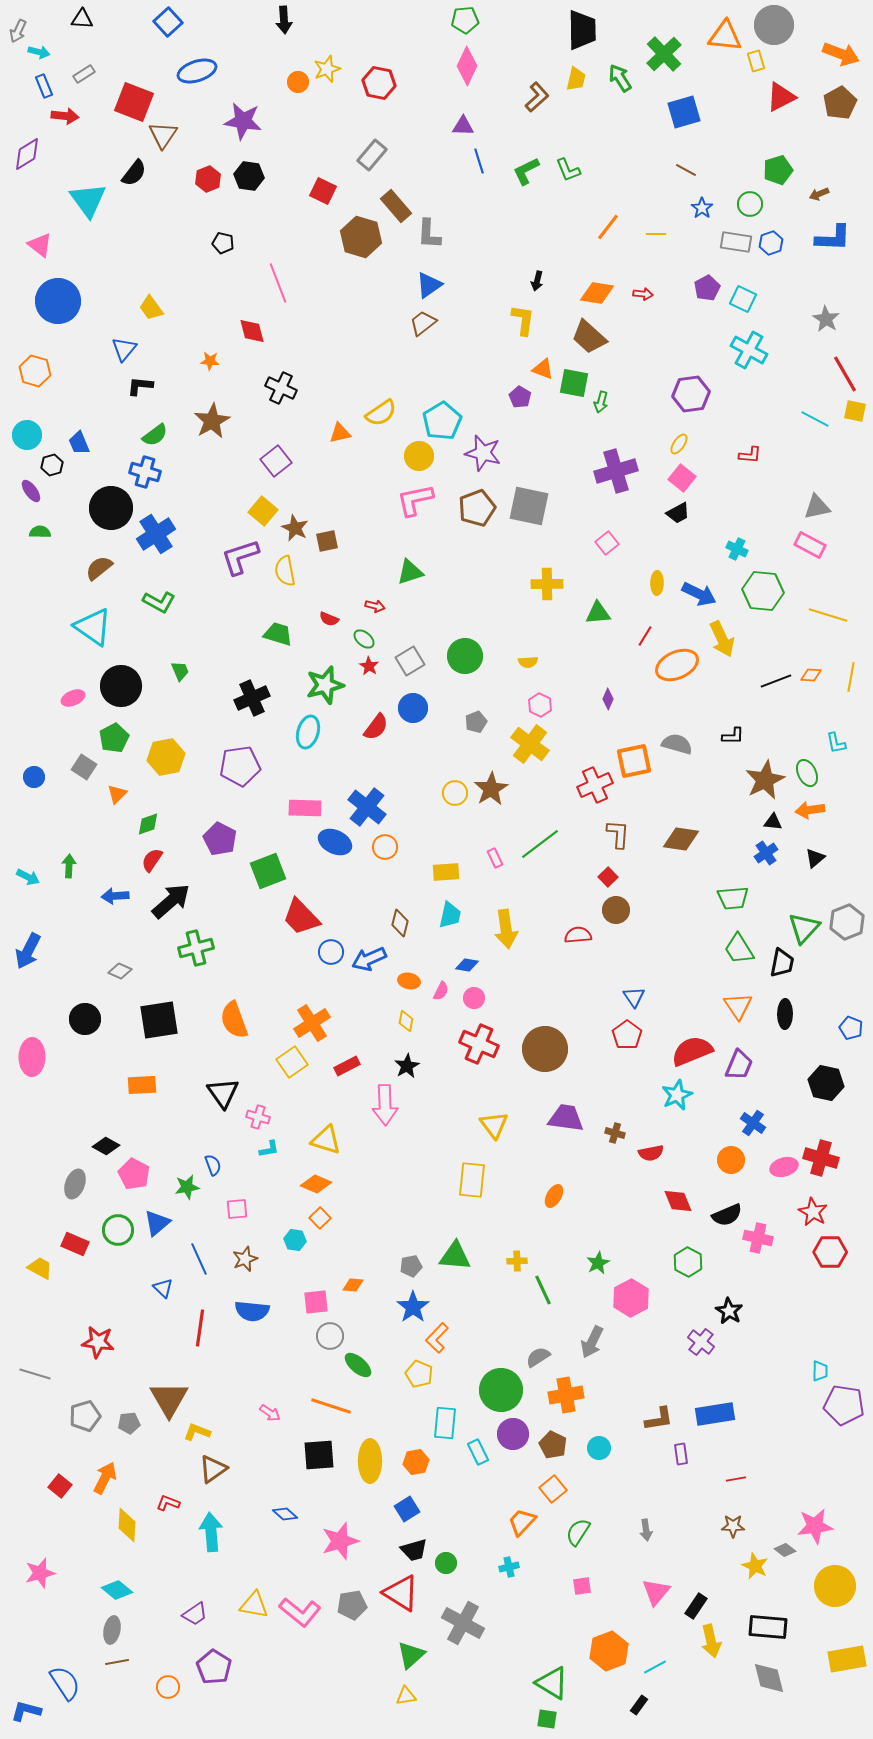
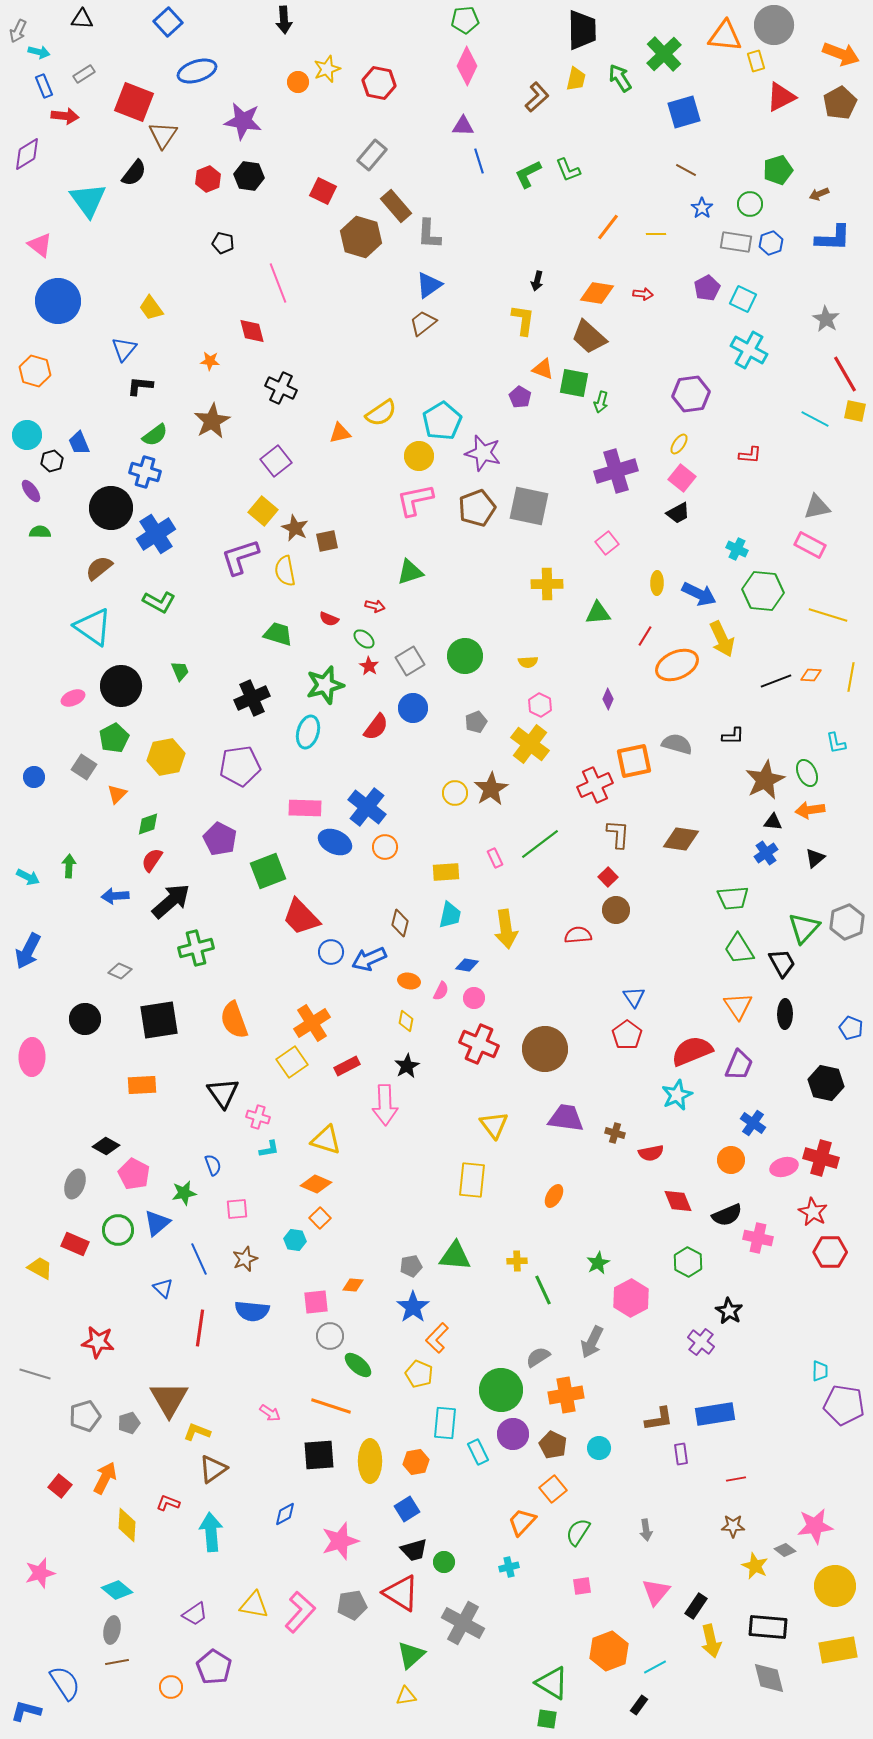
green L-shape at (526, 171): moved 2 px right, 3 px down
black hexagon at (52, 465): moved 4 px up
black trapezoid at (782, 963): rotated 40 degrees counterclockwise
green star at (187, 1187): moved 3 px left, 6 px down
gray pentagon at (129, 1423): rotated 10 degrees counterclockwise
blue diamond at (285, 1514): rotated 70 degrees counterclockwise
green circle at (446, 1563): moved 2 px left, 1 px up
pink L-shape at (300, 1612): rotated 87 degrees counterclockwise
yellow rectangle at (847, 1659): moved 9 px left, 9 px up
orange circle at (168, 1687): moved 3 px right
